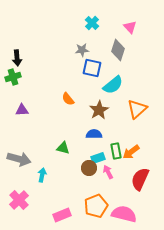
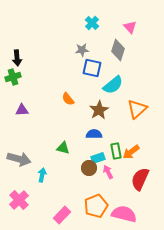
pink rectangle: rotated 24 degrees counterclockwise
